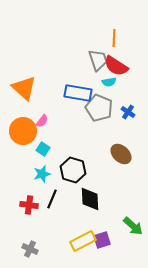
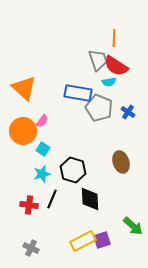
brown ellipse: moved 8 px down; rotated 30 degrees clockwise
gray cross: moved 1 px right, 1 px up
